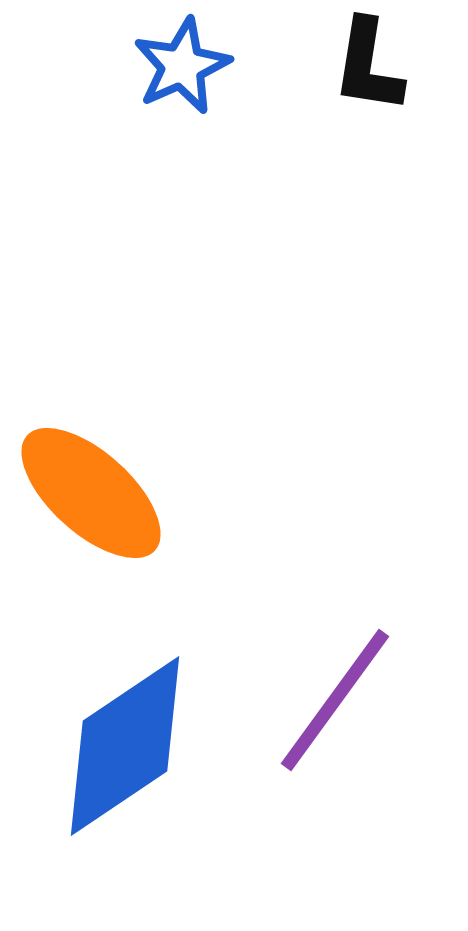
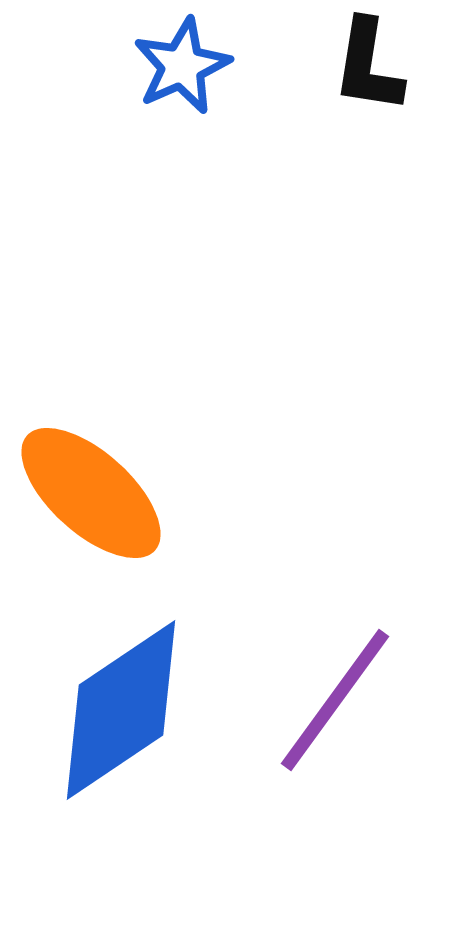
blue diamond: moved 4 px left, 36 px up
